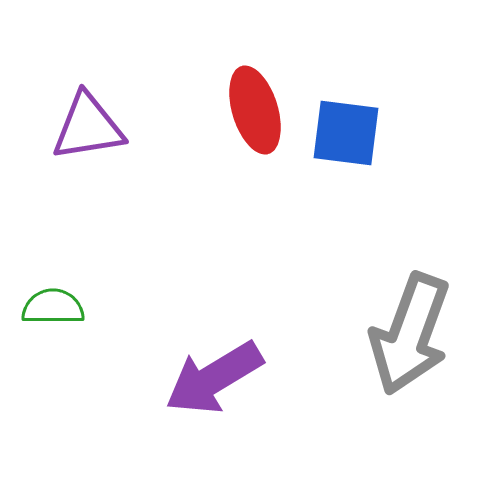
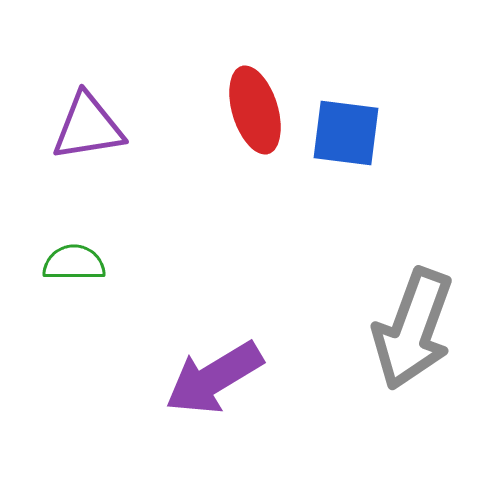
green semicircle: moved 21 px right, 44 px up
gray arrow: moved 3 px right, 5 px up
